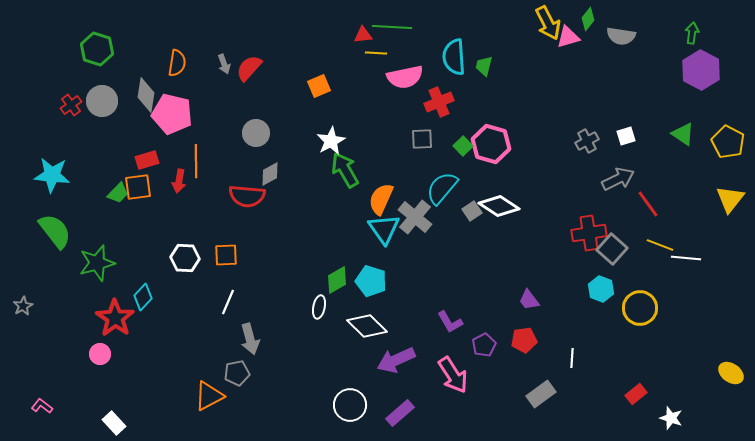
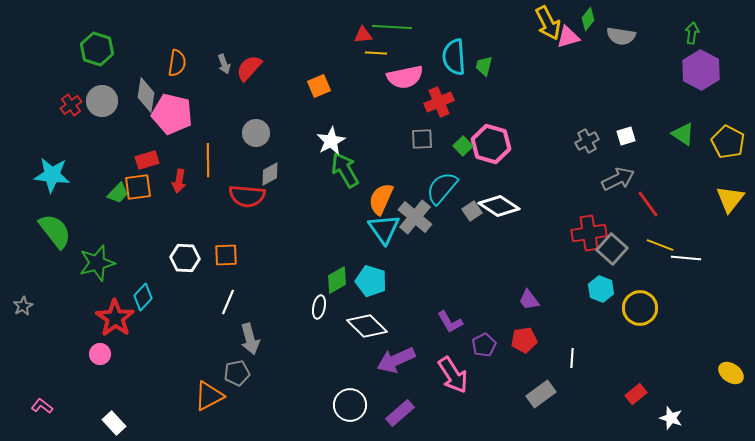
orange line at (196, 161): moved 12 px right, 1 px up
